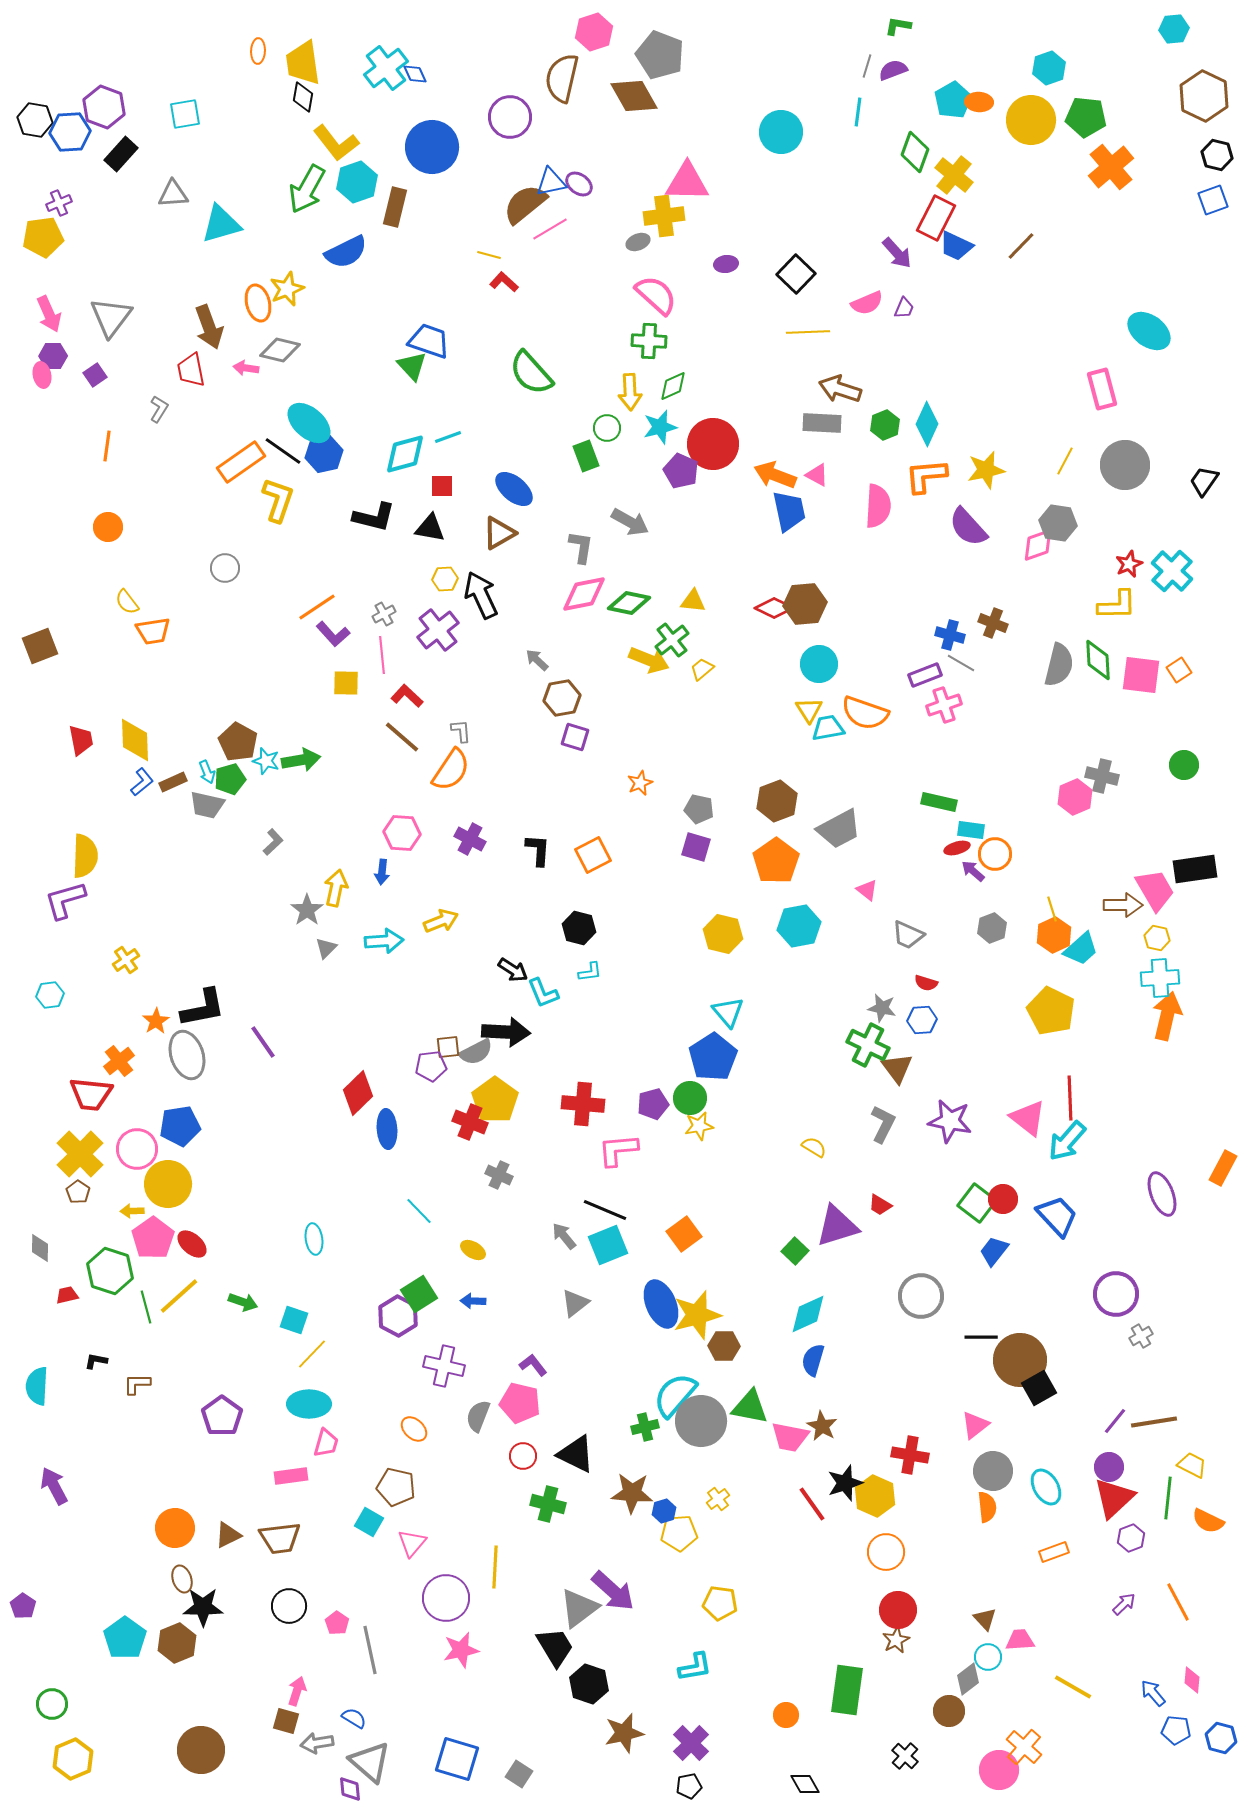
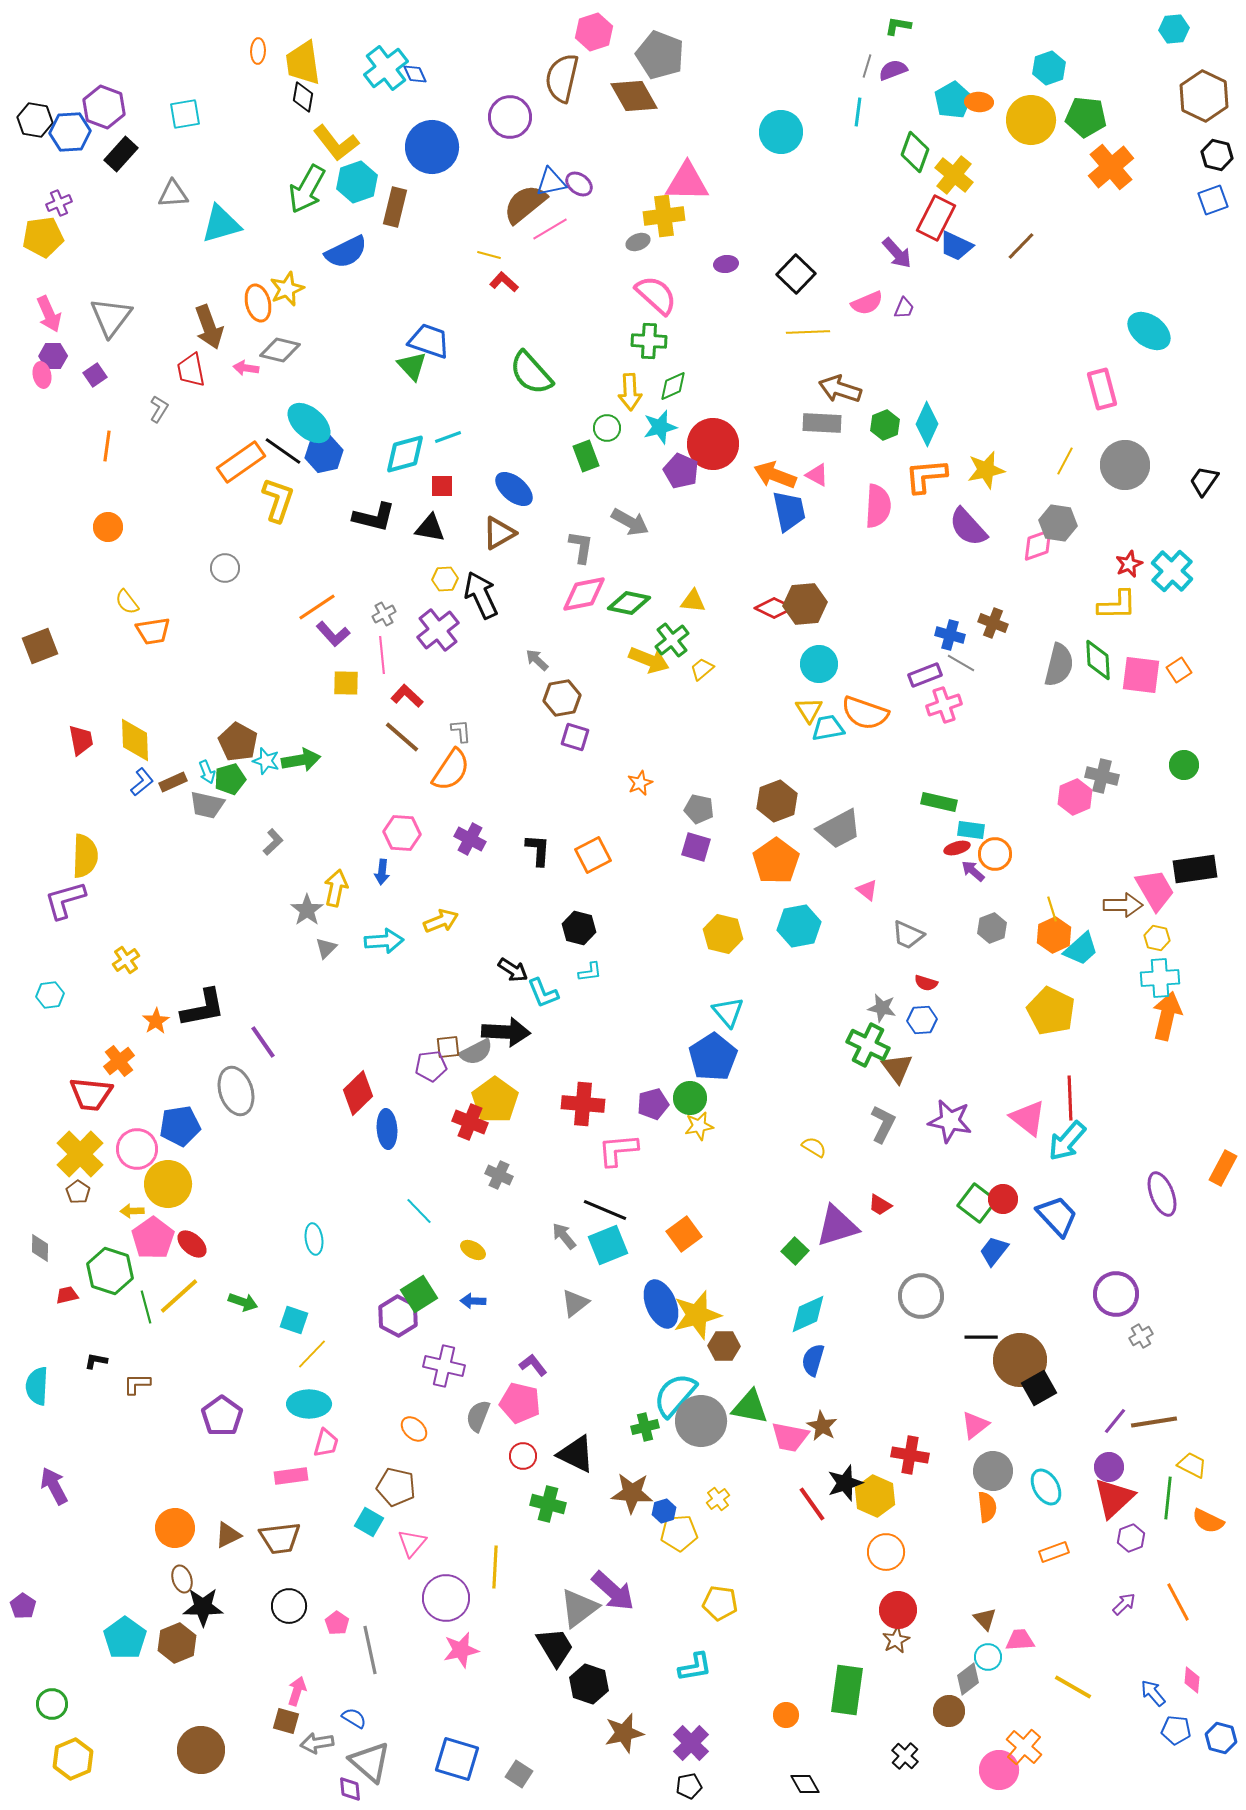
gray ellipse at (187, 1055): moved 49 px right, 36 px down
